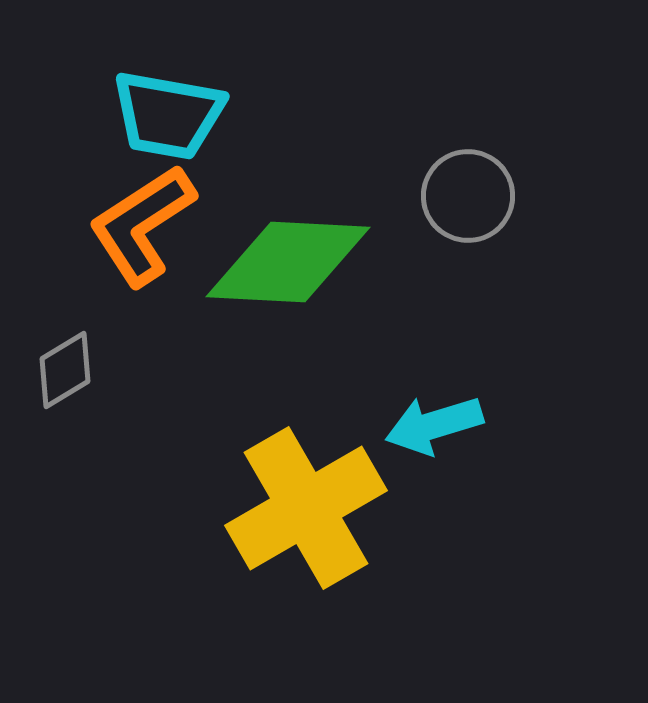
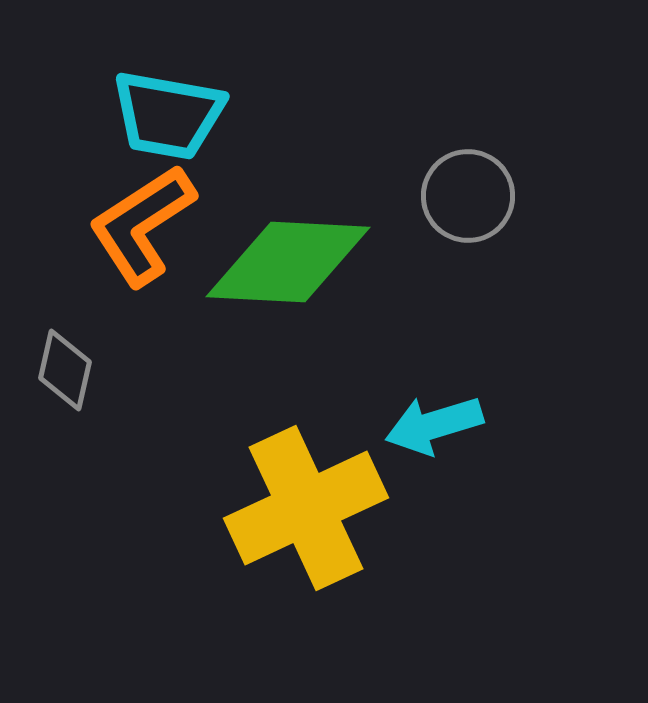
gray diamond: rotated 46 degrees counterclockwise
yellow cross: rotated 5 degrees clockwise
